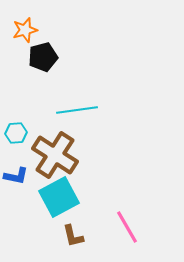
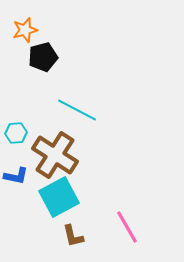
cyan line: rotated 36 degrees clockwise
